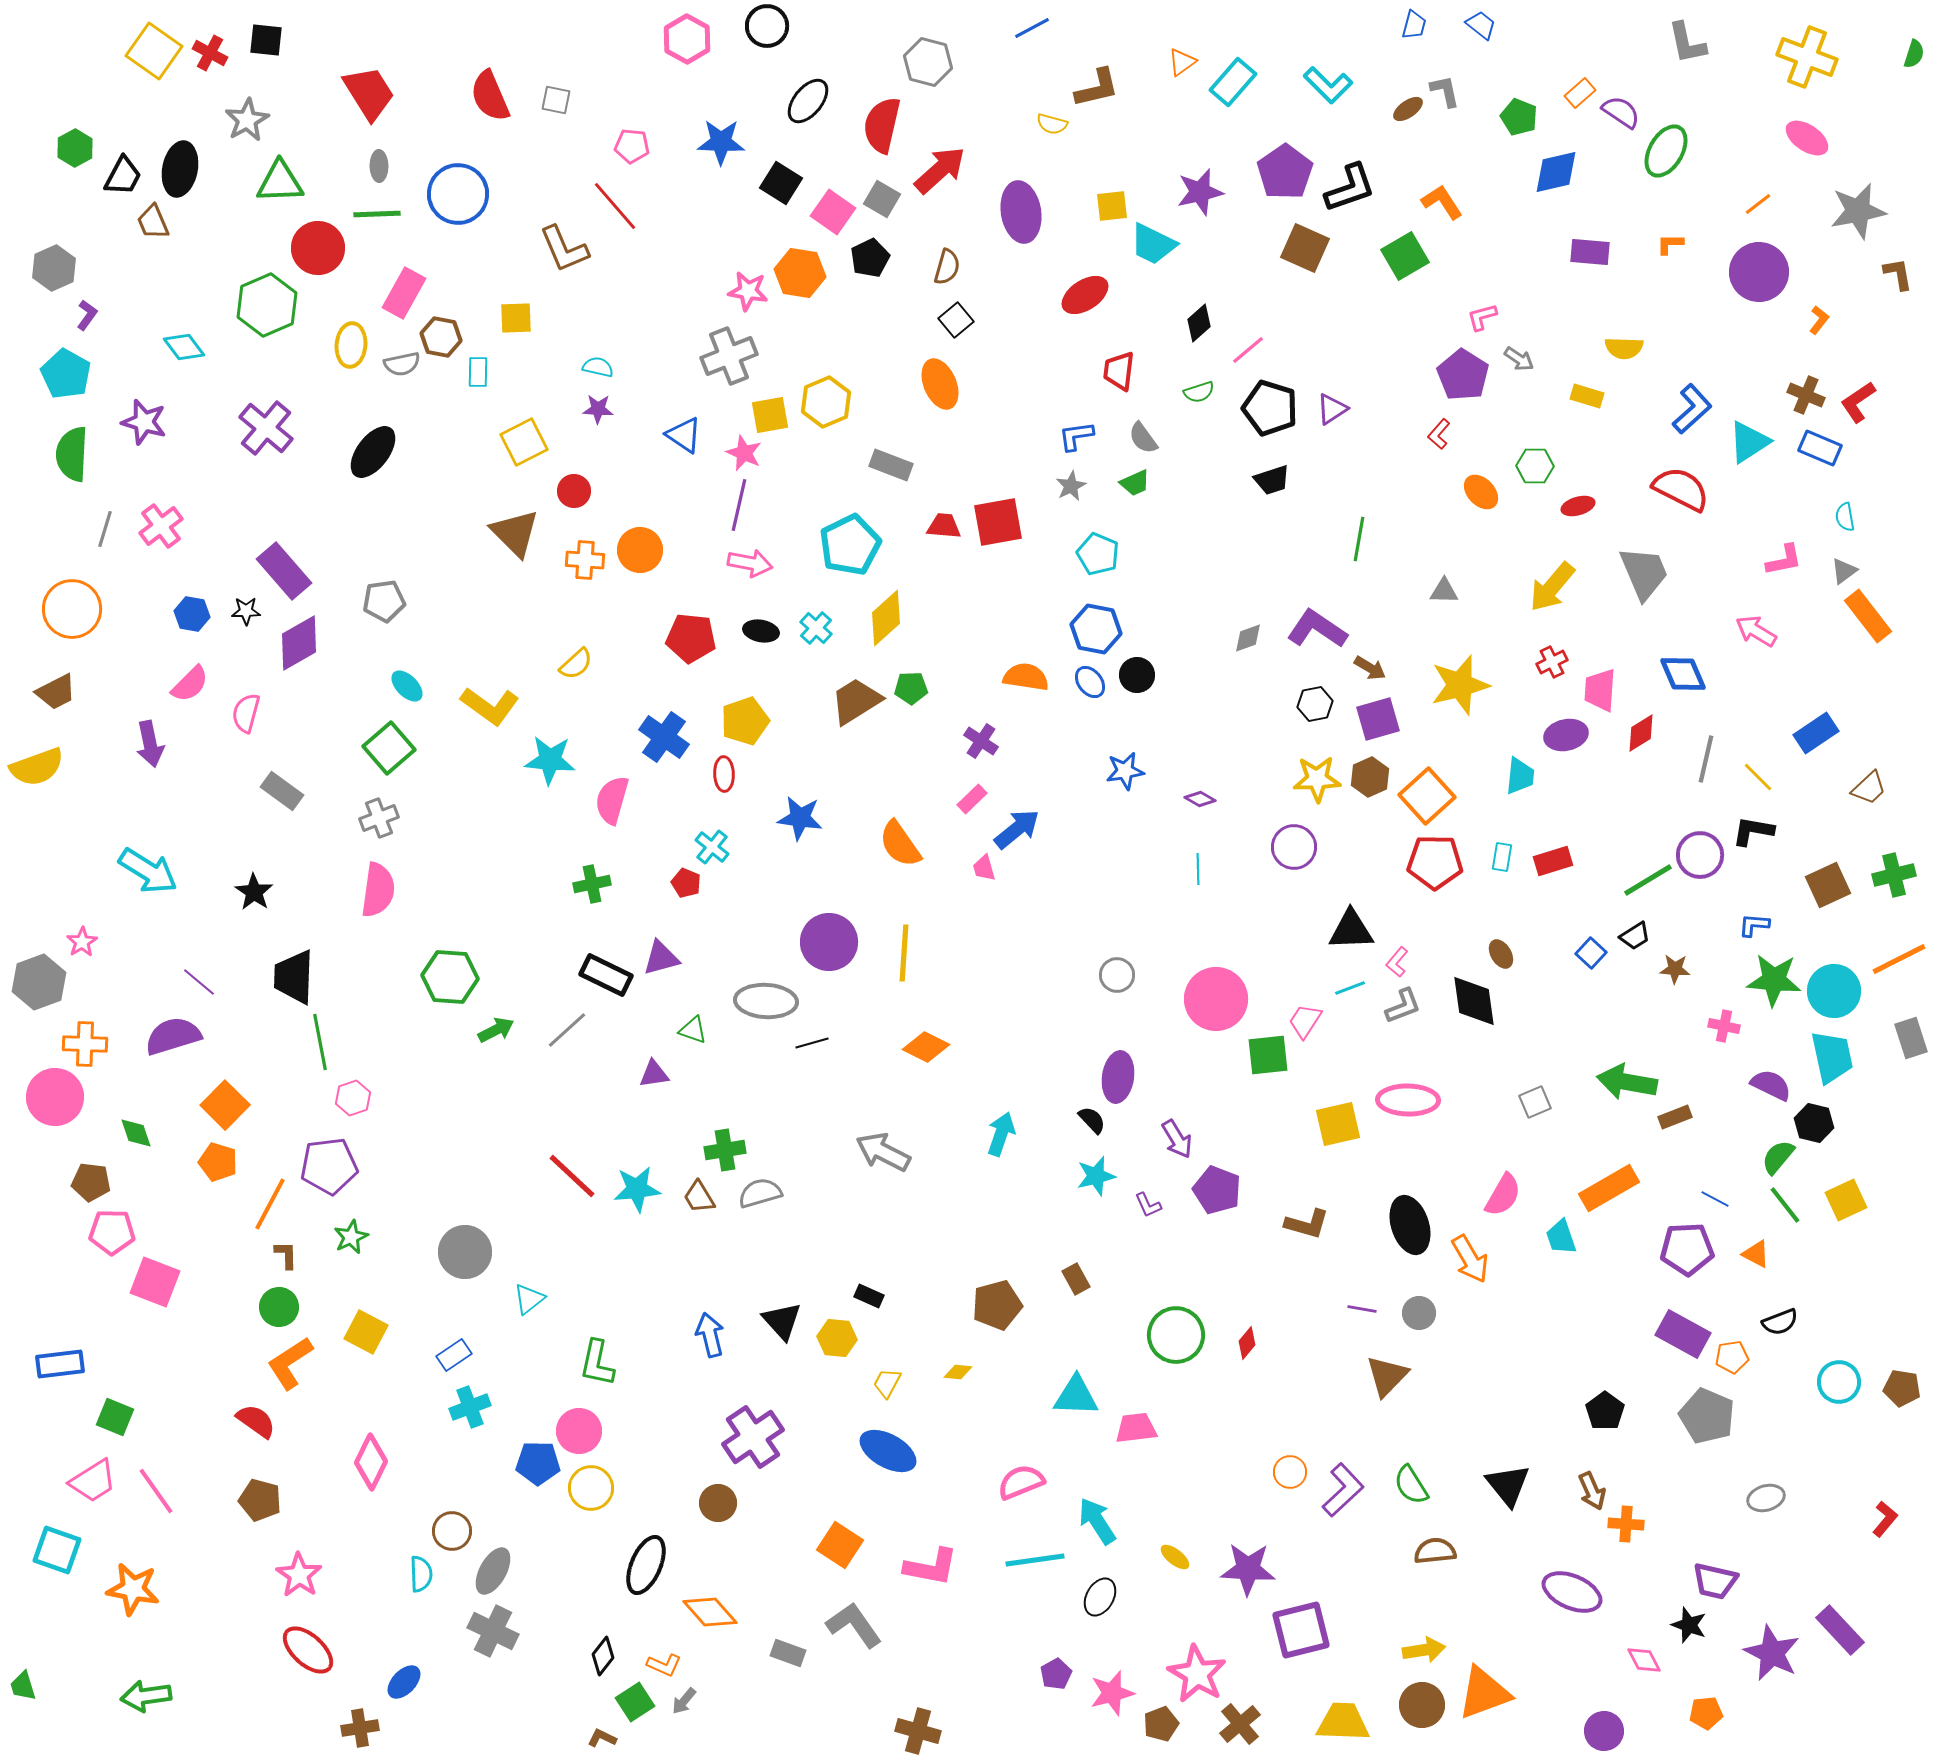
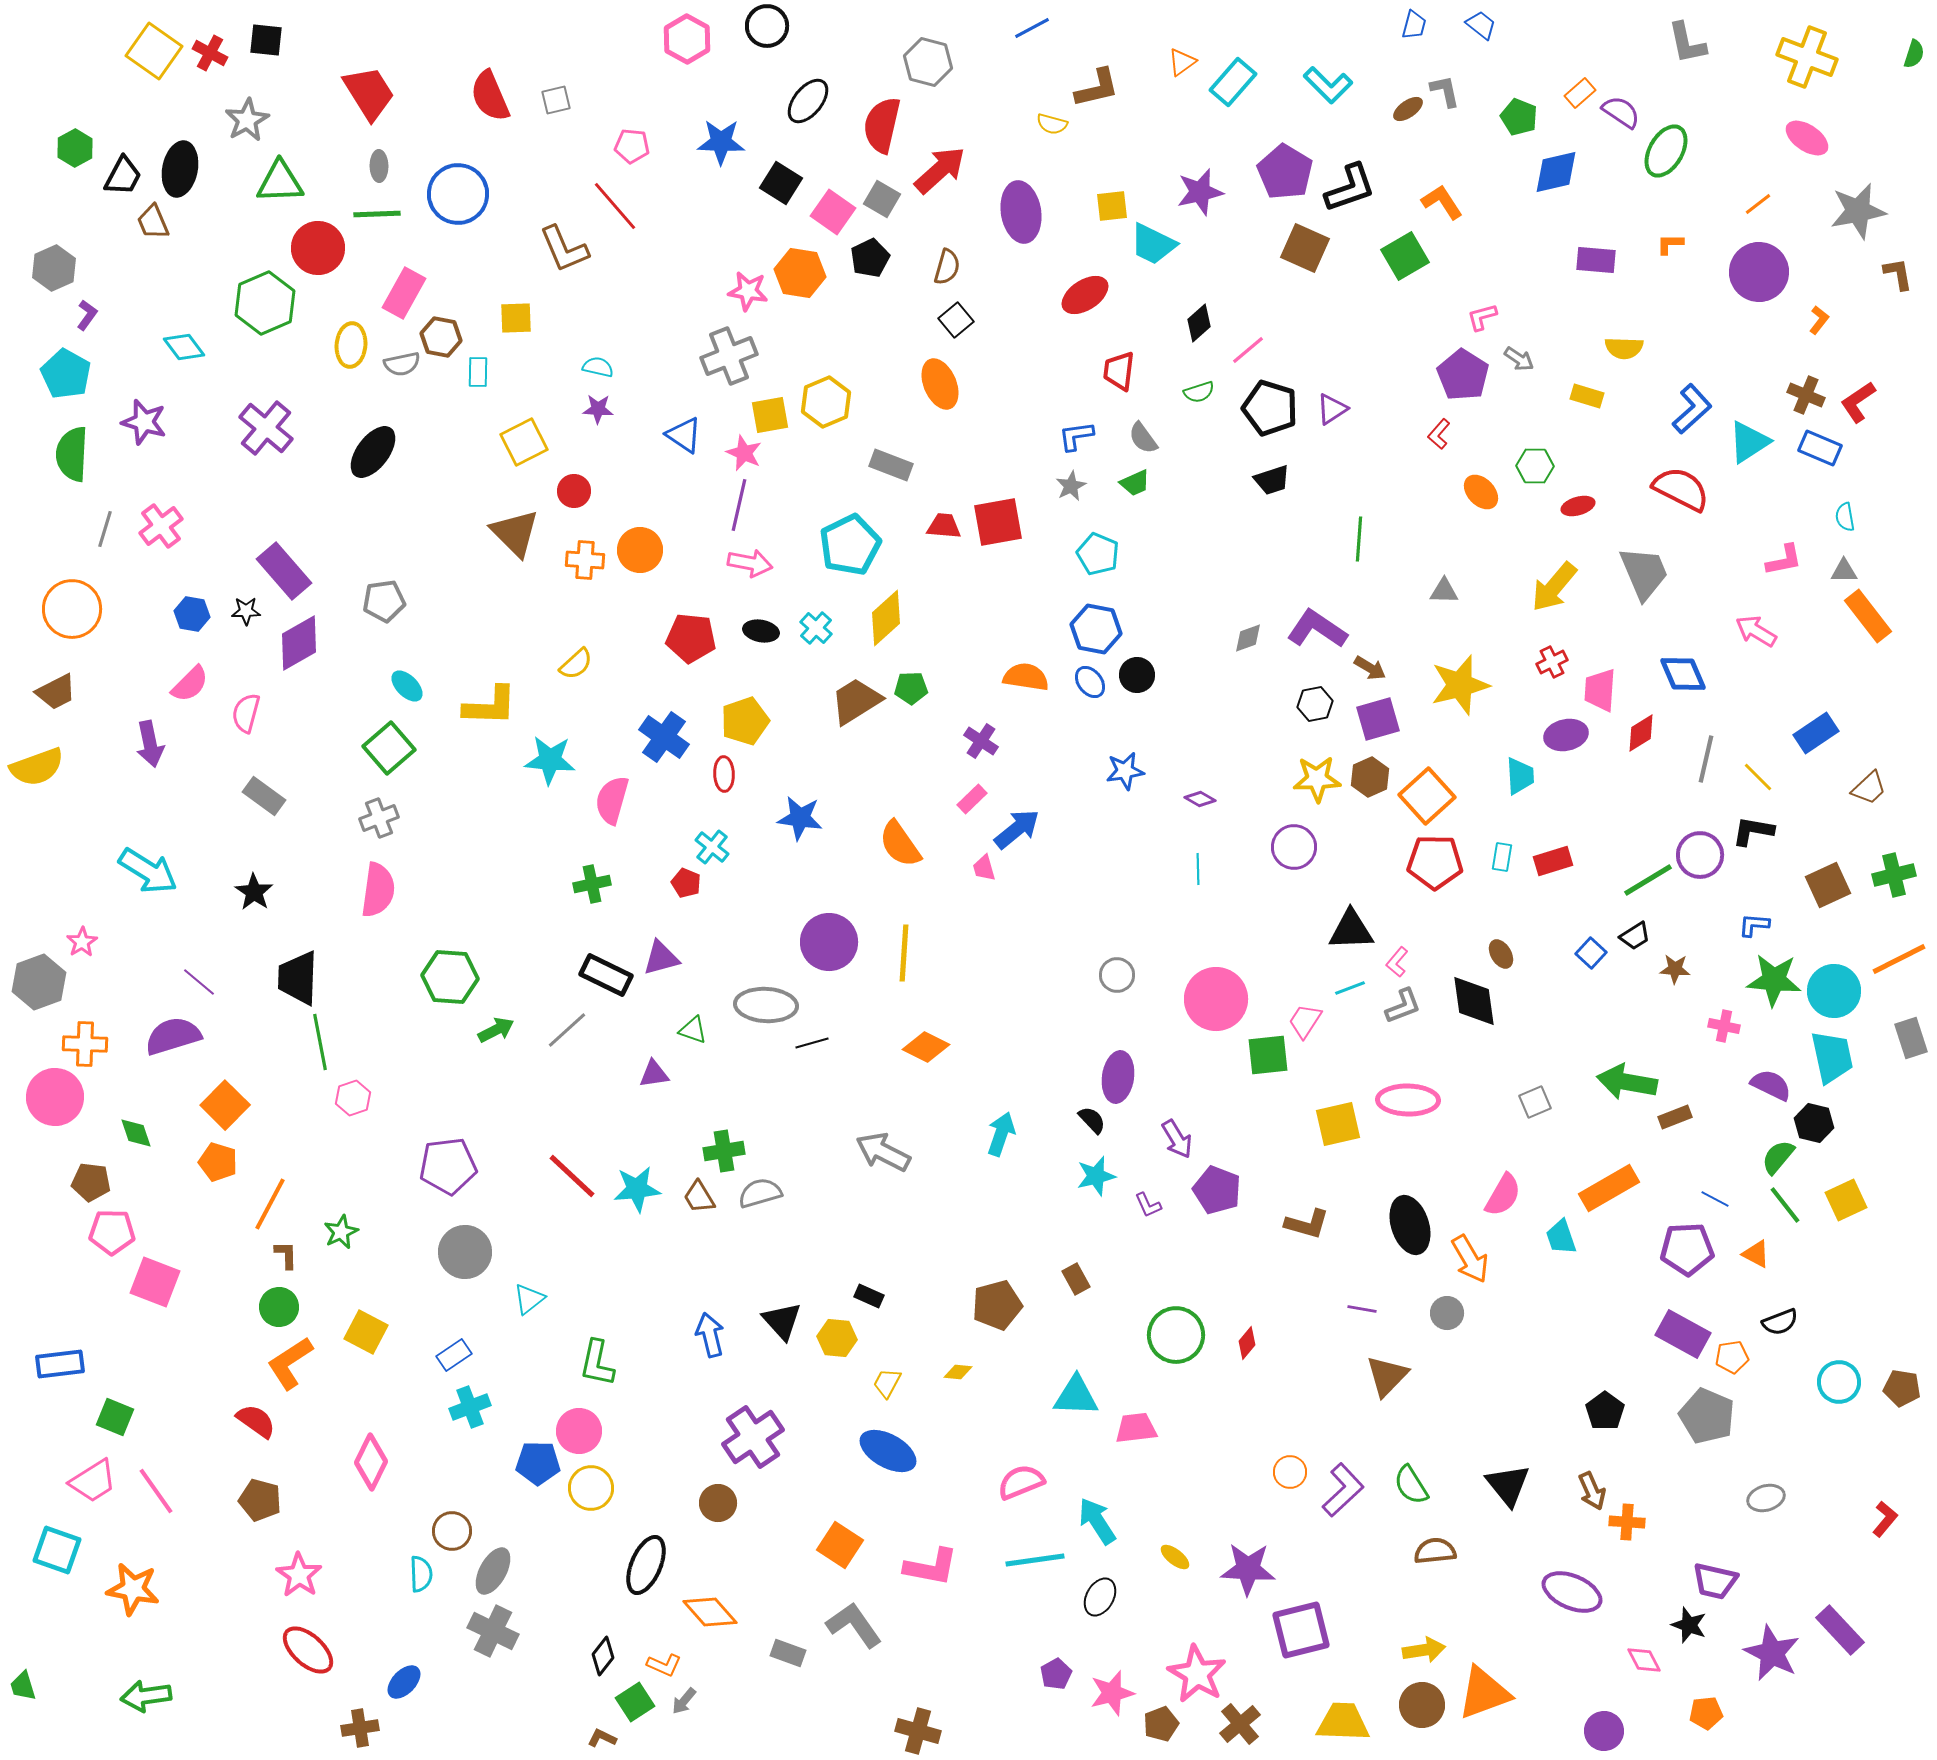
gray square at (556, 100): rotated 24 degrees counterclockwise
purple pentagon at (1285, 172): rotated 6 degrees counterclockwise
purple rectangle at (1590, 252): moved 6 px right, 8 px down
green hexagon at (267, 305): moved 2 px left, 2 px up
green line at (1359, 539): rotated 6 degrees counterclockwise
gray triangle at (1844, 571): rotated 36 degrees clockwise
yellow arrow at (1552, 587): moved 2 px right
yellow L-shape at (490, 706): rotated 34 degrees counterclockwise
cyan trapezoid at (1520, 776): rotated 9 degrees counterclockwise
gray rectangle at (282, 791): moved 18 px left, 5 px down
black trapezoid at (294, 977): moved 4 px right, 1 px down
gray ellipse at (766, 1001): moved 4 px down
green cross at (725, 1150): moved 1 px left, 1 px down
purple pentagon at (329, 1166): moved 119 px right
green star at (351, 1237): moved 10 px left, 5 px up
gray circle at (1419, 1313): moved 28 px right
orange cross at (1626, 1524): moved 1 px right, 2 px up
